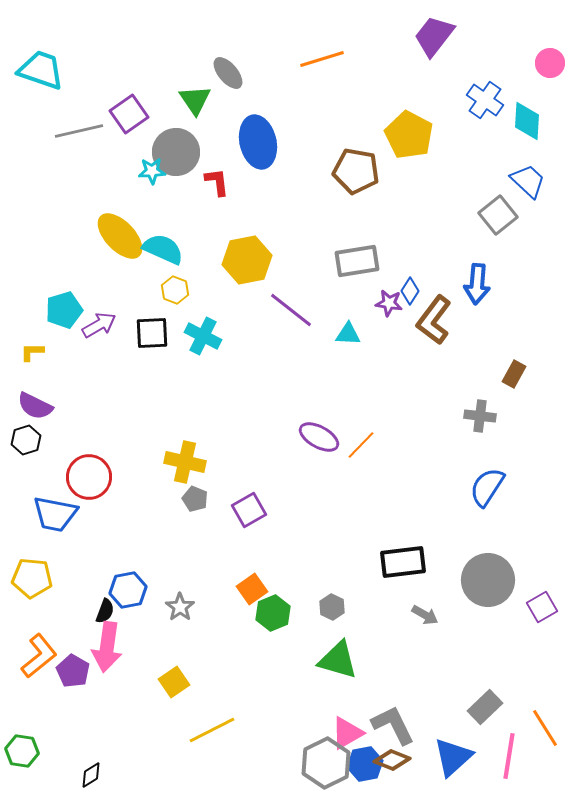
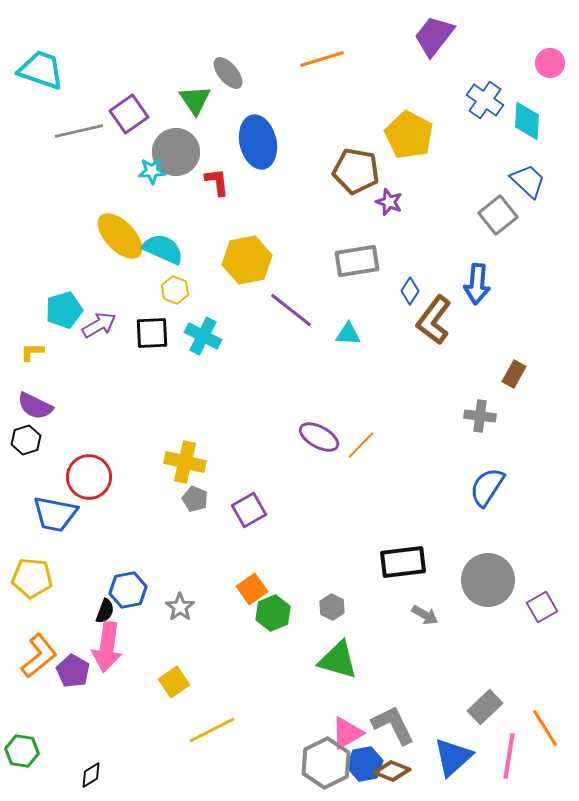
purple star at (389, 303): moved 101 px up; rotated 12 degrees clockwise
brown diamond at (392, 760): moved 11 px down
